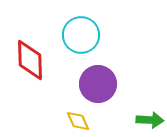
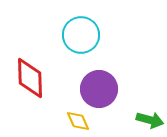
red diamond: moved 18 px down
purple circle: moved 1 px right, 5 px down
green arrow: rotated 12 degrees clockwise
